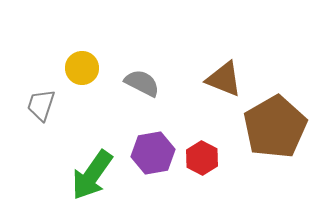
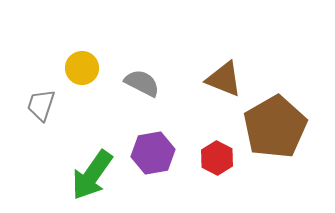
red hexagon: moved 15 px right
